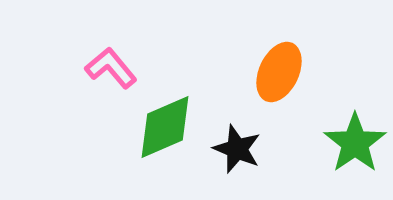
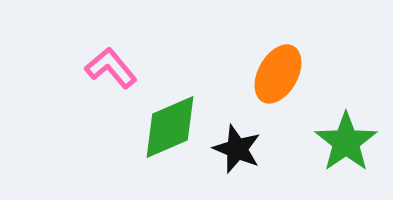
orange ellipse: moved 1 px left, 2 px down; rotated 4 degrees clockwise
green diamond: moved 5 px right
green star: moved 9 px left, 1 px up
